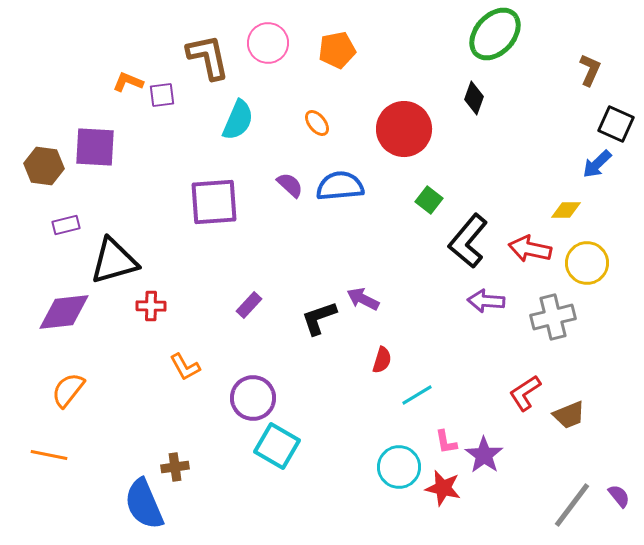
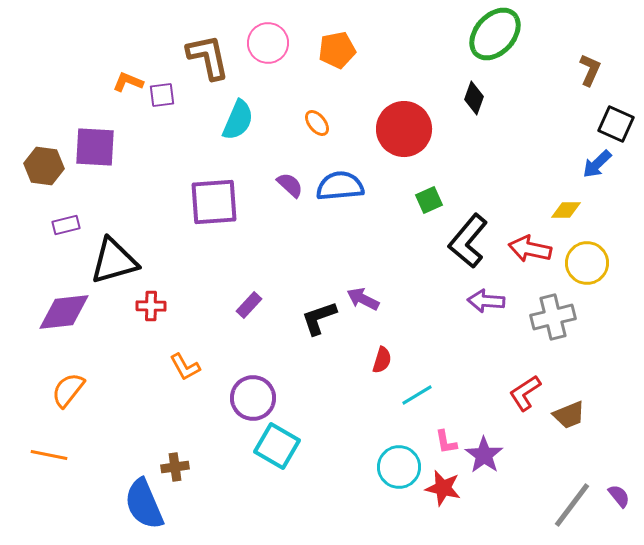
green square at (429, 200): rotated 28 degrees clockwise
